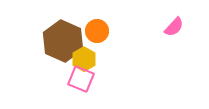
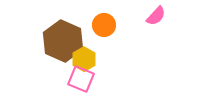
pink semicircle: moved 18 px left, 11 px up
orange circle: moved 7 px right, 6 px up
